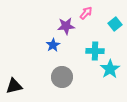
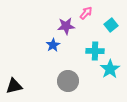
cyan square: moved 4 px left, 1 px down
gray circle: moved 6 px right, 4 px down
